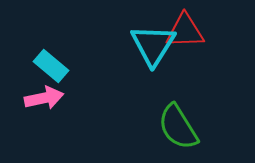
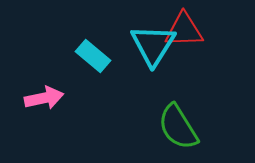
red triangle: moved 1 px left, 1 px up
cyan rectangle: moved 42 px right, 10 px up
